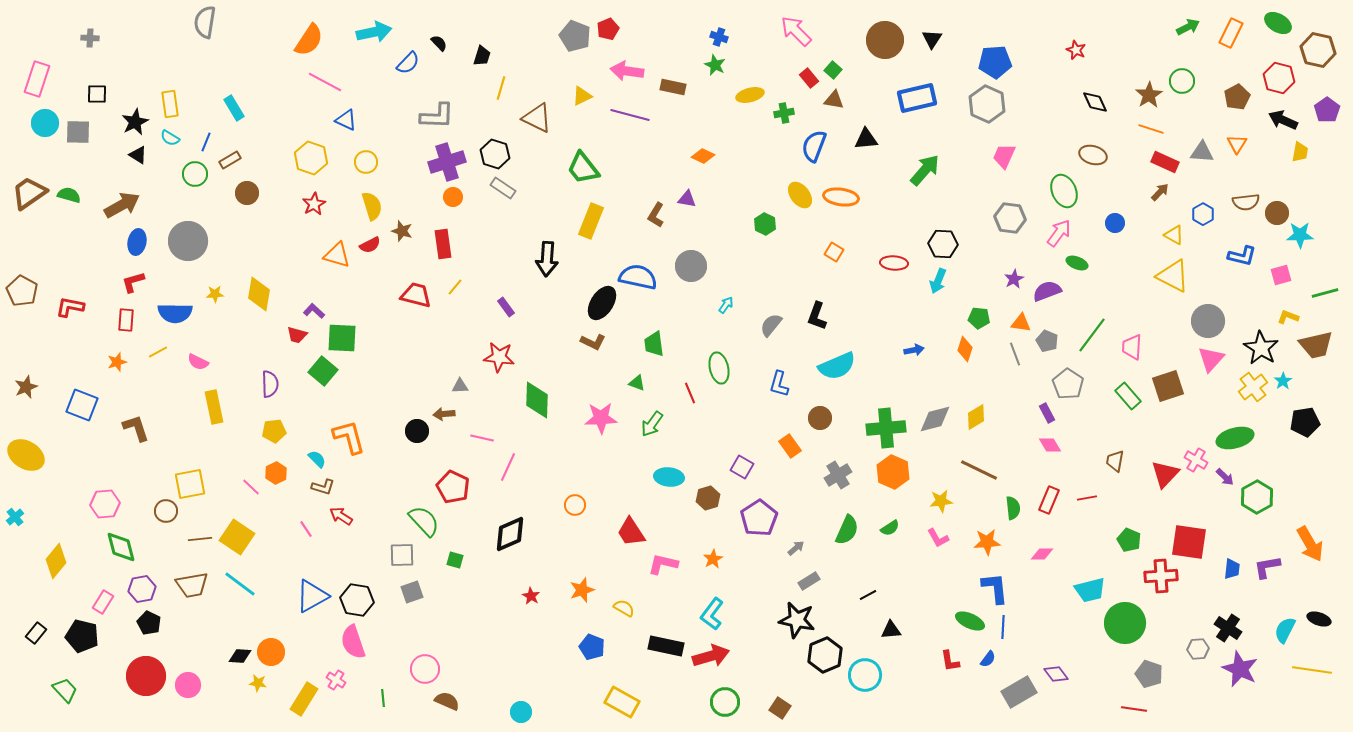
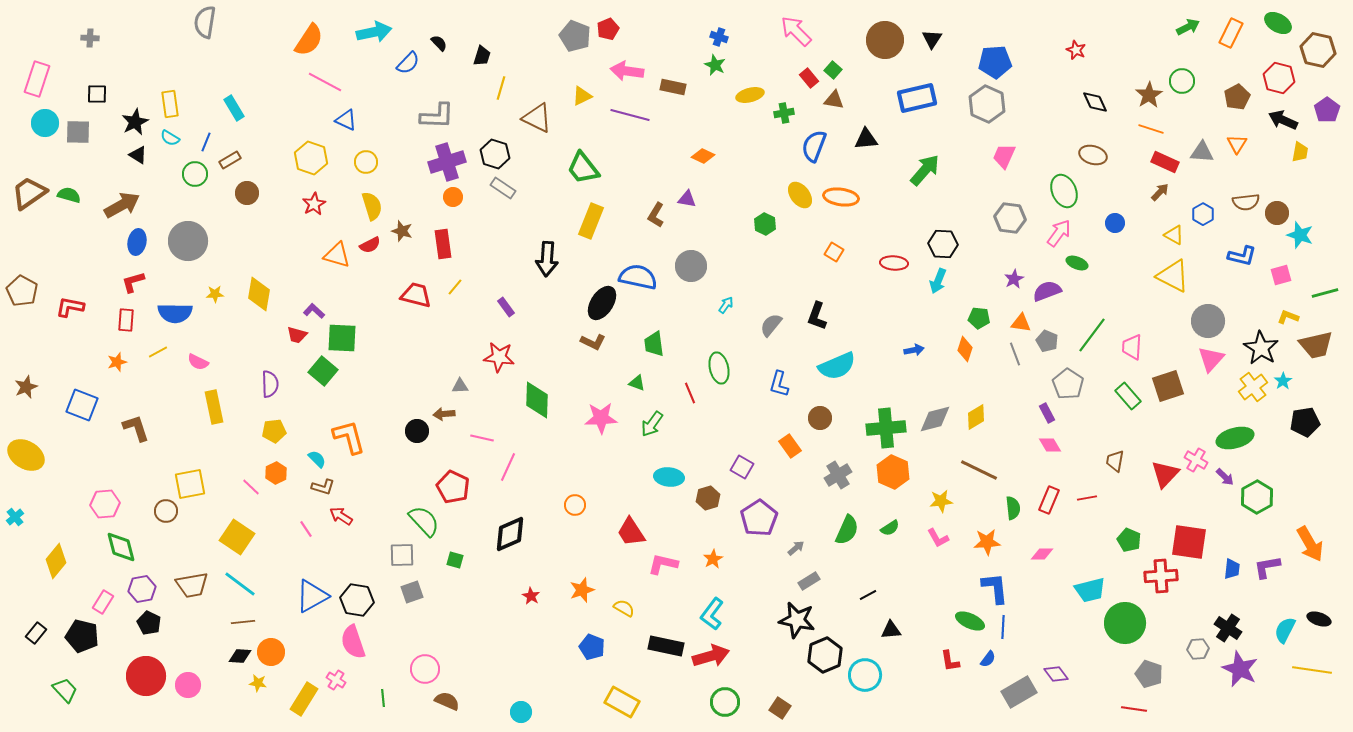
cyan star at (1300, 235): rotated 20 degrees clockwise
brown line at (200, 539): moved 43 px right, 83 px down
